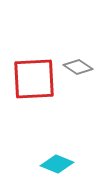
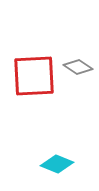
red square: moved 3 px up
